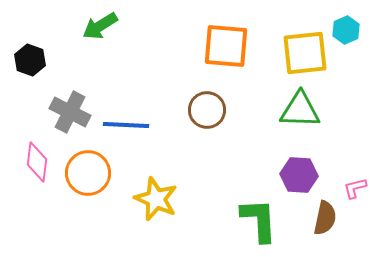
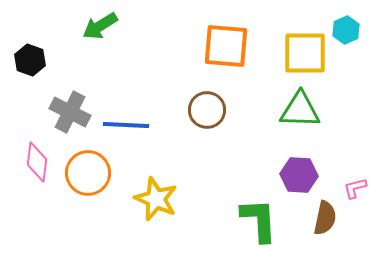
yellow square: rotated 6 degrees clockwise
